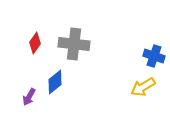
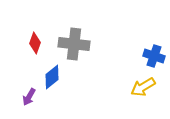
red diamond: rotated 15 degrees counterclockwise
blue diamond: moved 3 px left, 5 px up
